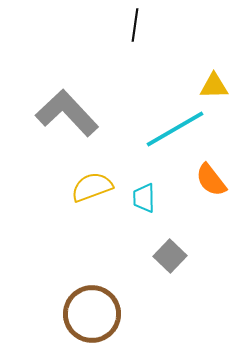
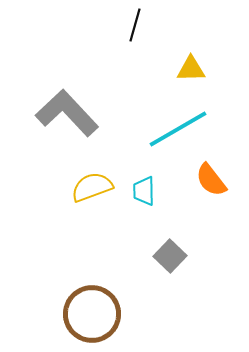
black line: rotated 8 degrees clockwise
yellow triangle: moved 23 px left, 17 px up
cyan line: moved 3 px right
cyan trapezoid: moved 7 px up
